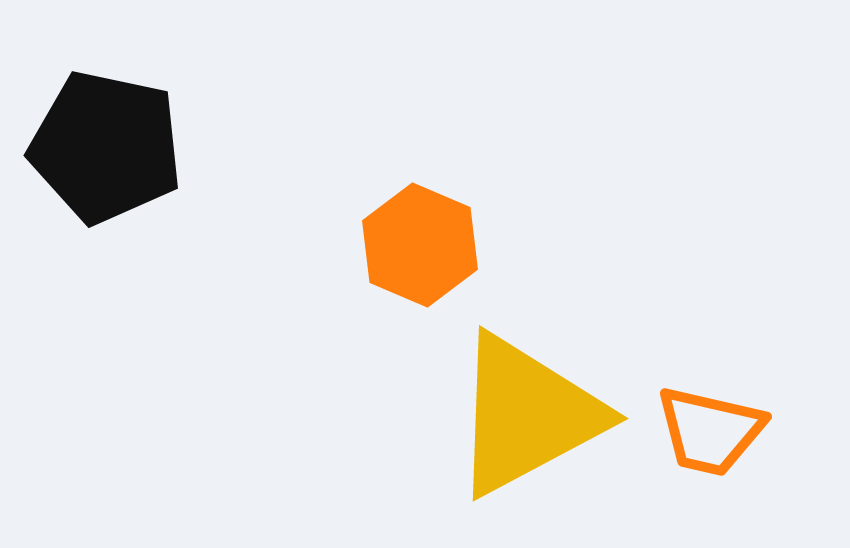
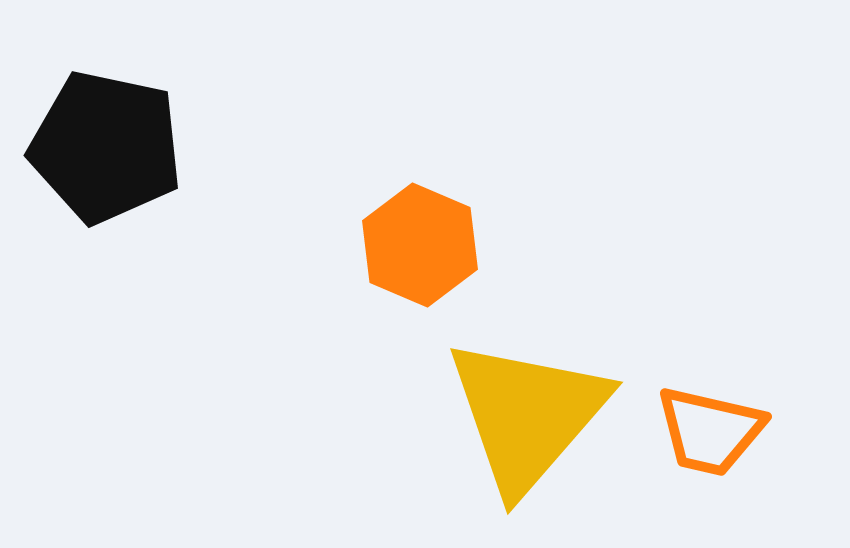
yellow triangle: rotated 21 degrees counterclockwise
